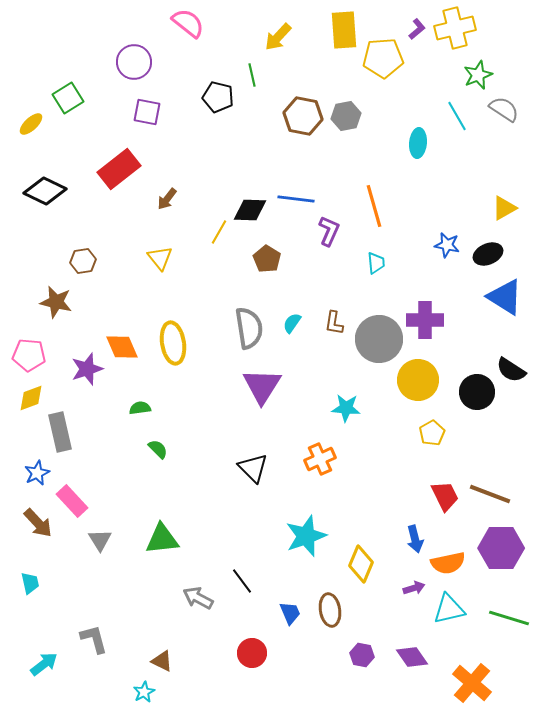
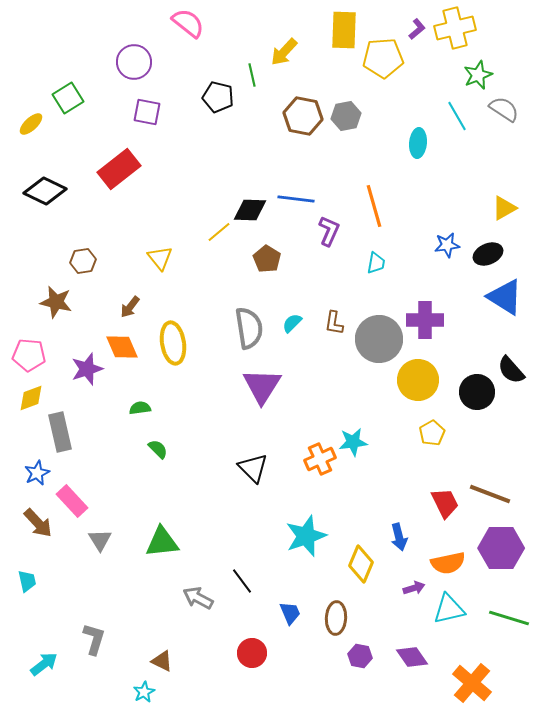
yellow rectangle at (344, 30): rotated 6 degrees clockwise
yellow arrow at (278, 37): moved 6 px right, 15 px down
brown arrow at (167, 199): moved 37 px left, 108 px down
yellow line at (219, 232): rotated 20 degrees clockwise
blue star at (447, 245): rotated 20 degrees counterclockwise
cyan trapezoid at (376, 263): rotated 15 degrees clockwise
cyan semicircle at (292, 323): rotated 10 degrees clockwise
black semicircle at (511, 370): rotated 16 degrees clockwise
cyan star at (346, 408): moved 7 px right, 34 px down; rotated 12 degrees counterclockwise
red trapezoid at (445, 496): moved 7 px down
green triangle at (162, 539): moved 3 px down
blue arrow at (415, 539): moved 16 px left, 2 px up
cyan trapezoid at (30, 583): moved 3 px left, 2 px up
brown ellipse at (330, 610): moved 6 px right, 8 px down; rotated 12 degrees clockwise
gray L-shape at (94, 639): rotated 32 degrees clockwise
purple hexagon at (362, 655): moved 2 px left, 1 px down
